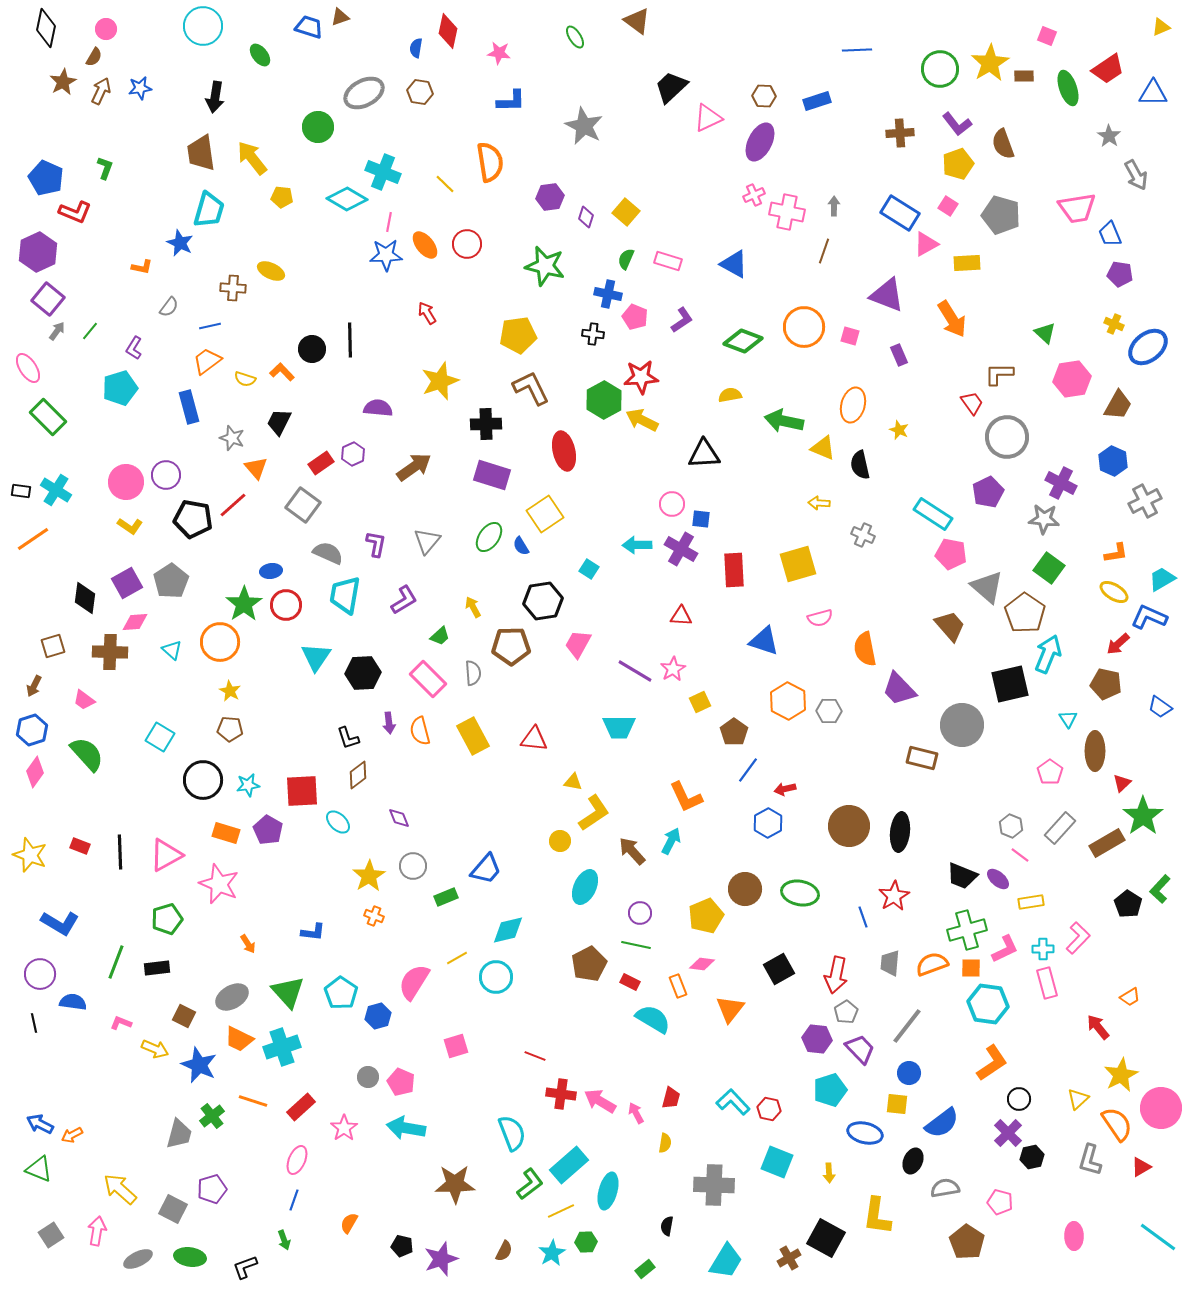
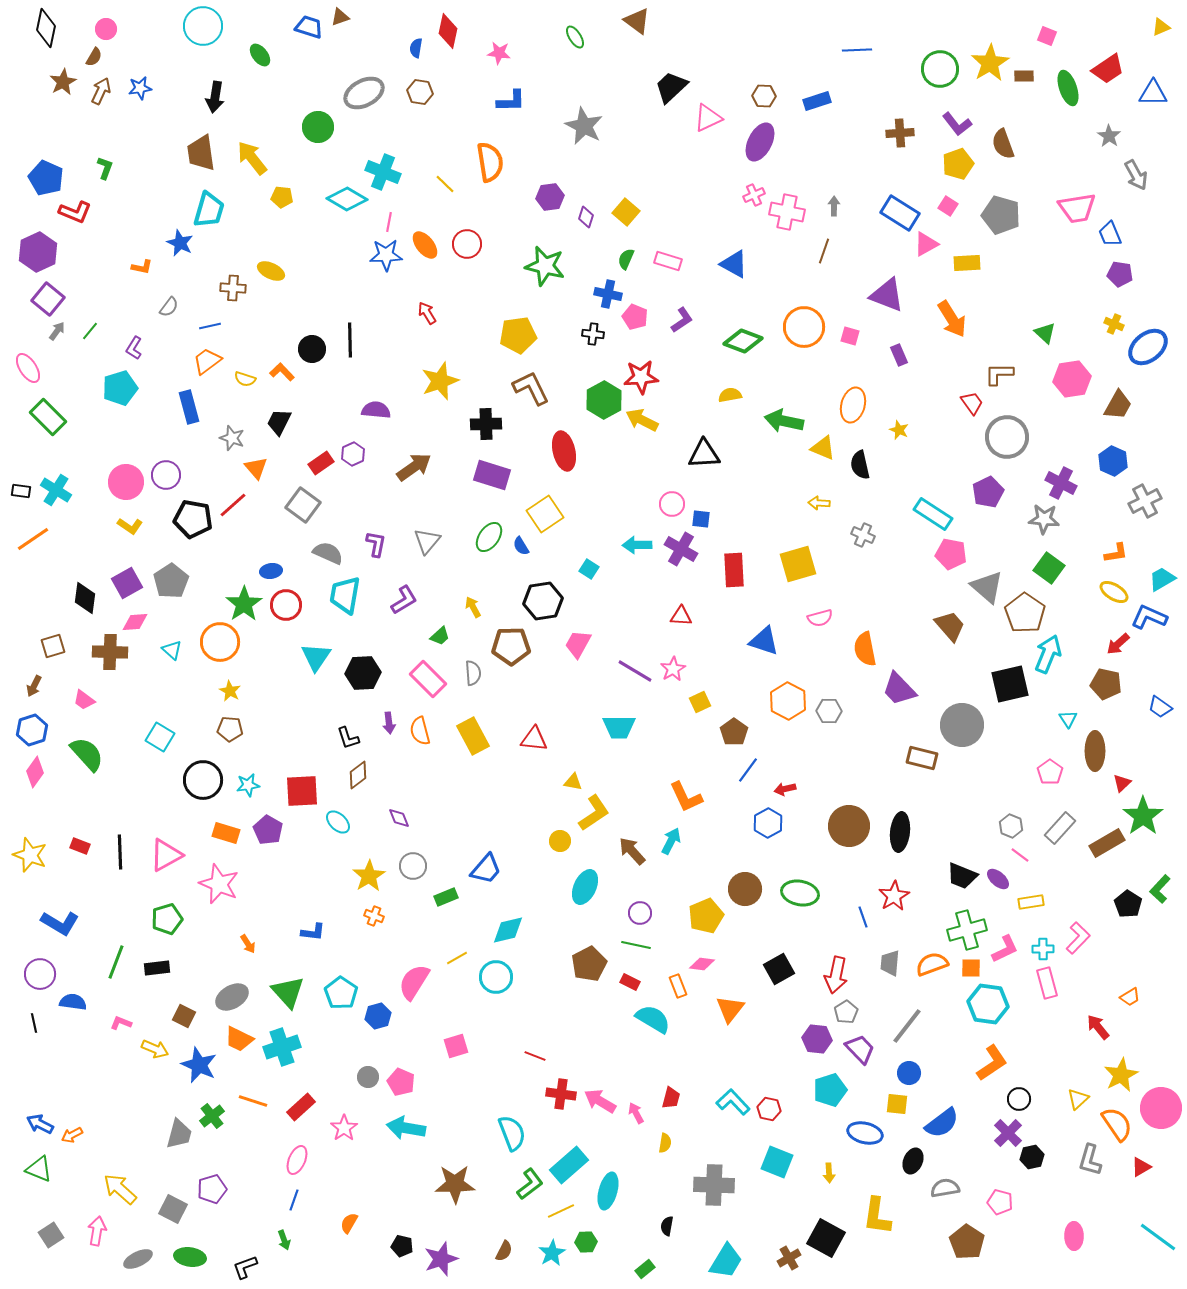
purple semicircle at (378, 408): moved 2 px left, 2 px down
